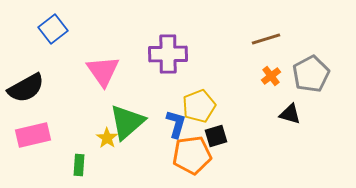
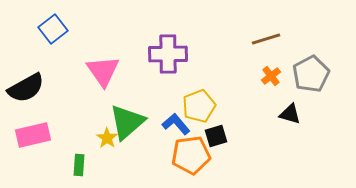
blue L-shape: rotated 56 degrees counterclockwise
orange pentagon: moved 1 px left
